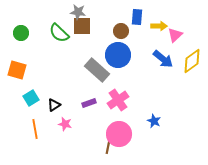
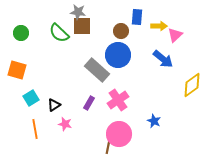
yellow diamond: moved 24 px down
purple rectangle: rotated 40 degrees counterclockwise
